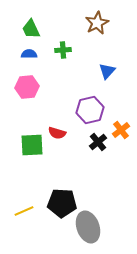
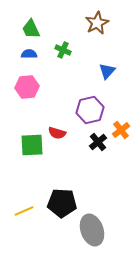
green cross: rotated 28 degrees clockwise
gray ellipse: moved 4 px right, 3 px down
